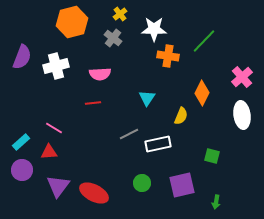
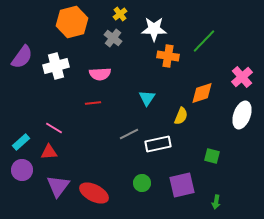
purple semicircle: rotated 15 degrees clockwise
orange diamond: rotated 45 degrees clockwise
white ellipse: rotated 28 degrees clockwise
